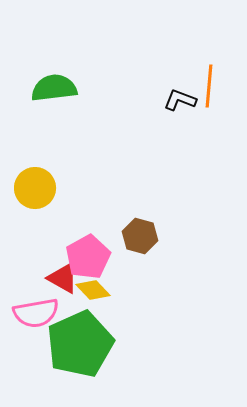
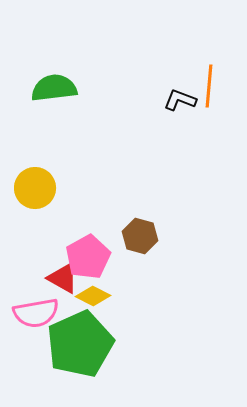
yellow diamond: moved 6 px down; rotated 20 degrees counterclockwise
